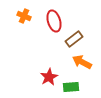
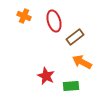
brown rectangle: moved 1 px right, 2 px up
red star: moved 3 px left, 1 px up; rotated 18 degrees counterclockwise
green rectangle: moved 1 px up
